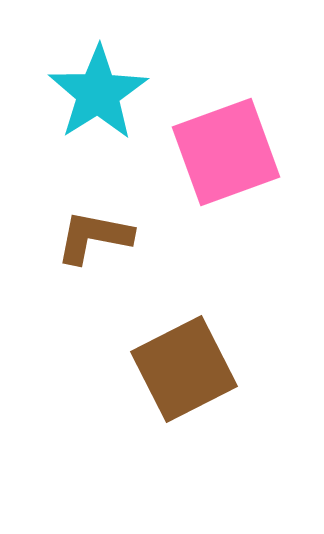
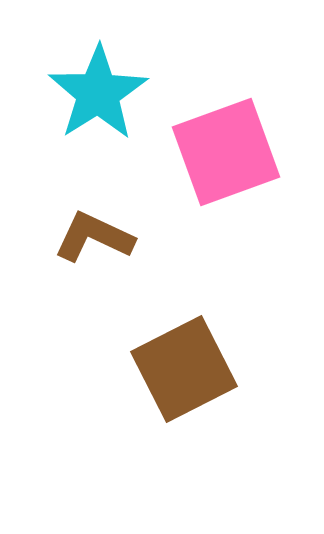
brown L-shape: rotated 14 degrees clockwise
